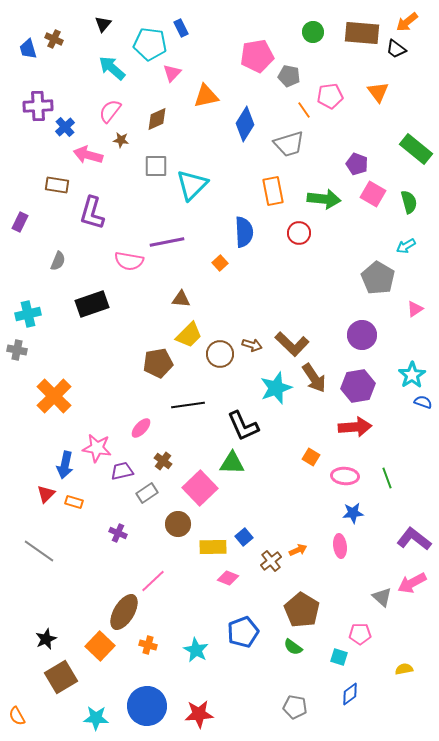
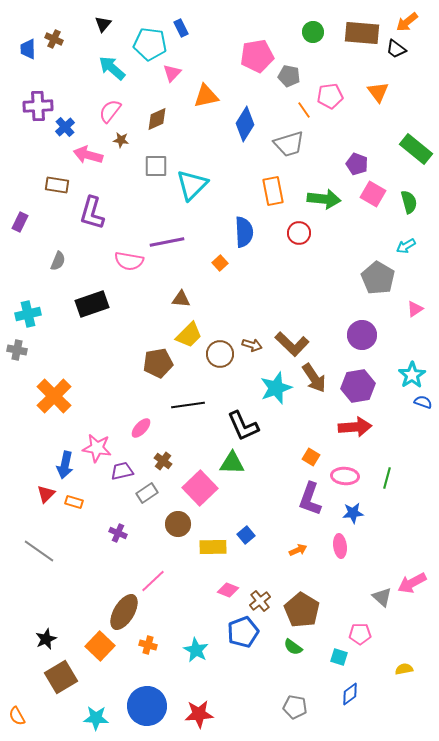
blue trapezoid at (28, 49): rotated 15 degrees clockwise
green line at (387, 478): rotated 35 degrees clockwise
blue square at (244, 537): moved 2 px right, 2 px up
purple L-shape at (414, 539): moved 104 px left, 40 px up; rotated 108 degrees counterclockwise
brown cross at (271, 561): moved 11 px left, 40 px down
pink diamond at (228, 578): moved 12 px down
